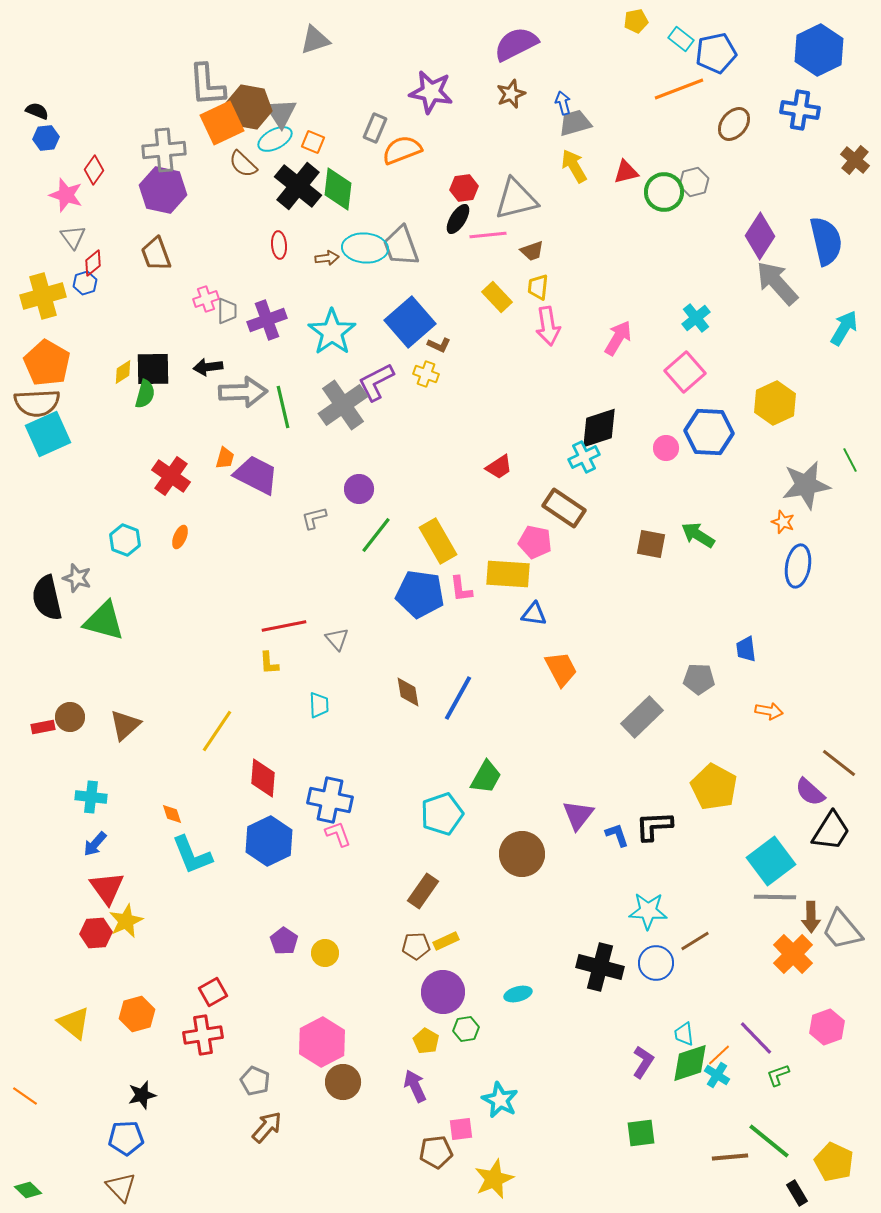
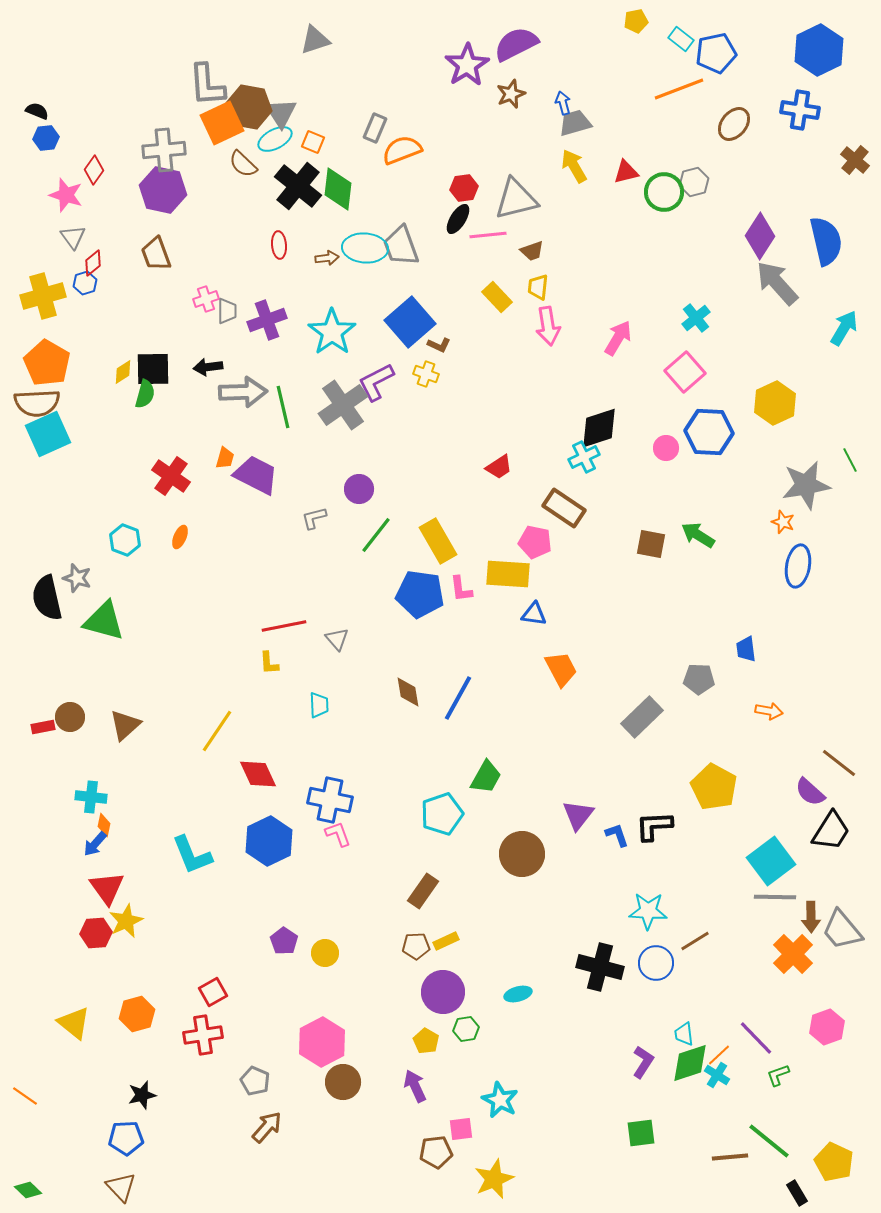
purple star at (431, 92): moved 36 px right, 27 px up; rotated 30 degrees clockwise
red diamond at (263, 778): moved 5 px left, 4 px up; rotated 30 degrees counterclockwise
orange diamond at (172, 814): moved 68 px left, 11 px down; rotated 30 degrees clockwise
